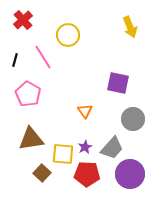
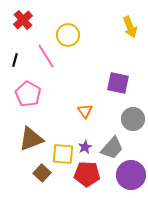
pink line: moved 3 px right, 1 px up
brown triangle: rotated 12 degrees counterclockwise
purple circle: moved 1 px right, 1 px down
